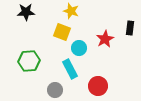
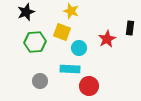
black star: rotated 18 degrees counterclockwise
red star: moved 2 px right
green hexagon: moved 6 px right, 19 px up
cyan rectangle: rotated 60 degrees counterclockwise
red circle: moved 9 px left
gray circle: moved 15 px left, 9 px up
